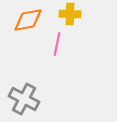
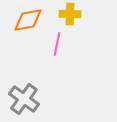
gray cross: rotated 8 degrees clockwise
